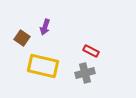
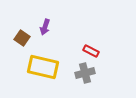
yellow rectangle: moved 1 px down
